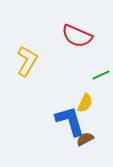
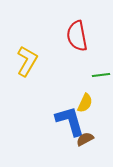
red semicircle: rotated 56 degrees clockwise
green line: rotated 18 degrees clockwise
